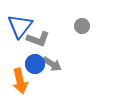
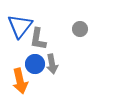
gray circle: moved 2 px left, 3 px down
gray L-shape: rotated 80 degrees clockwise
gray arrow: rotated 48 degrees clockwise
